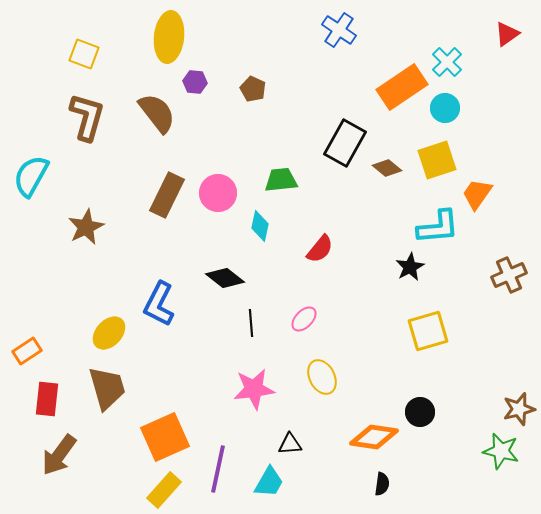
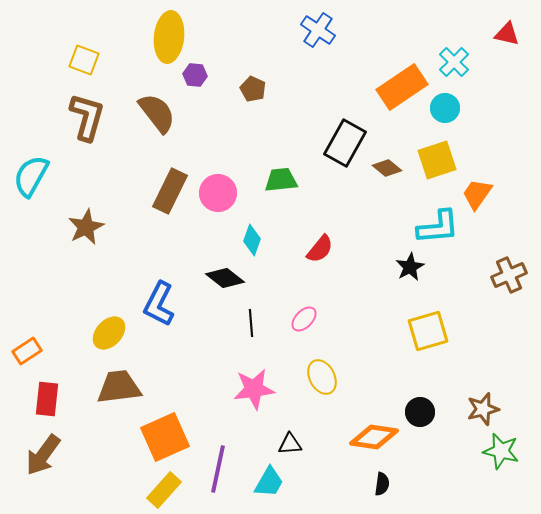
blue cross at (339, 30): moved 21 px left
red triangle at (507, 34): rotated 48 degrees clockwise
yellow square at (84, 54): moved 6 px down
cyan cross at (447, 62): moved 7 px right
purple hexagon at (195, 82): moved 7 px up
brown rectangle at (167, 195): moved 3 px right, 4 px up
cyan diamond at (260, 226): moved 8 px left, 14 px down; rotated 8 degrees clockwise
brown trapezoid at (107, 388): moved 12 px right, 1 px up; rotated 81 degrees counterclockwise
brown star at (519, 409): moved 36 px left
brown arrow at (59, 455): moved 16 px left
